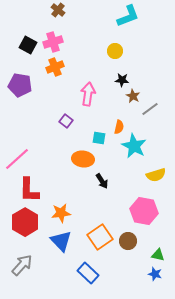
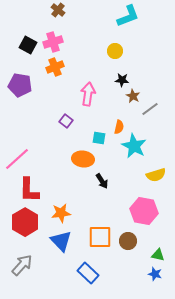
orange square: rotated 35 degrees clockwise
